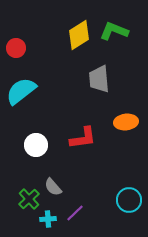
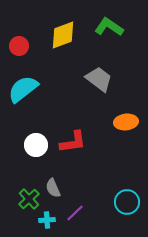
green L-shape: moved 5 px left, 4 px up; rotated 12 degrees clockwise
yellow diamond: moved 16 px left; rotated 12 degrees clockwise
red circle: moved 3 px right, 2 px up
gray trapezoid: rotated 132 degrees clockwise
cyan semicircle: moved 2 px right, 2 px up
red L-shape: moved 10 px left, 4 px down
gray semicircle: moved 1 px down; rotated 18 degrees clockwise
cyan circle: moved 2 px left, 2 px down
cyan cross: moved 1 px left, 1 px down
